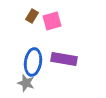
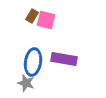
pink square: moved 6 px left, 1 px up; rotated 30 degrees clockwise
